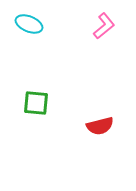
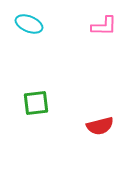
pink L-shape: rotated 40 degrees clockwise
green square: rotated 12 degrees counterclockwise
